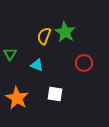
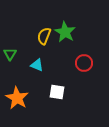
white square: moved 2 px right, 2 px up
